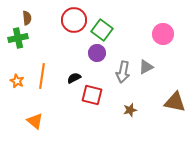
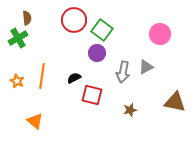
pink circle: moved 3 px left
green cross: rotated 18 degrees counterclockwise
